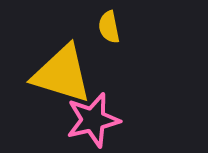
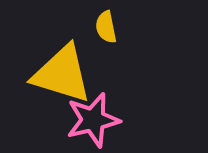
yellow semicircle: moved 3 px left
